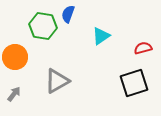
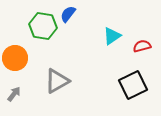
blue semicircle: rotated 18 degrees clockwise
cyan triangle: moved 11 px right
red semicircle: moved 1 px left, 2 px up
orange circle: moved 1 px down
black square: moved 1 px left, 2 px down; rotated 8 degrees counterclockwise
